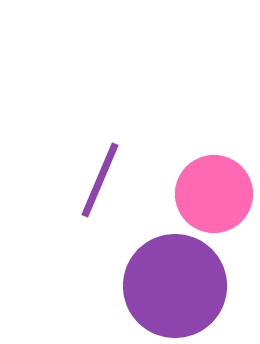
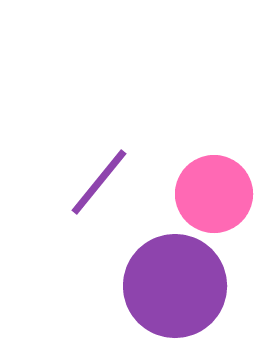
purple line: moved 1 px left, 2 px down; rotated 16 degrees clockwise
